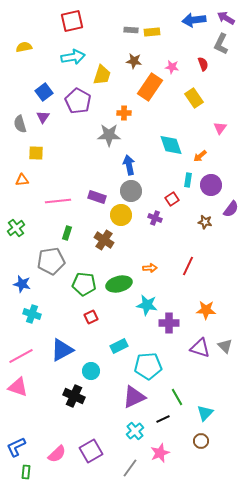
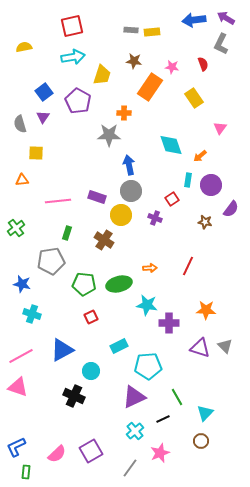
red square at (72, 21): moved 5 px down
